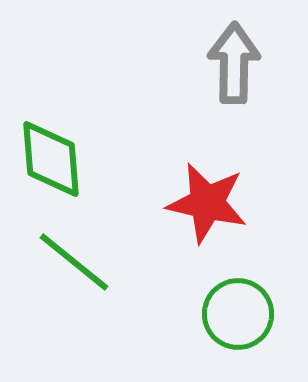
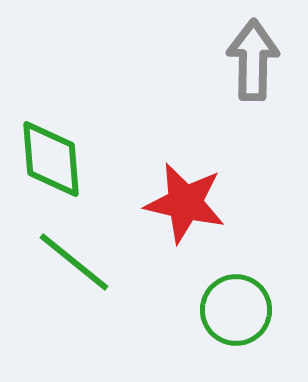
gray arrow: moved 19 px right, 3 px up
red star: moved 22 px left
green circle: moved 2 px left, 4 px up
